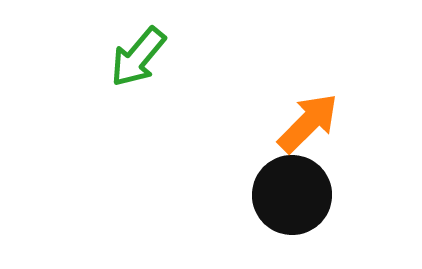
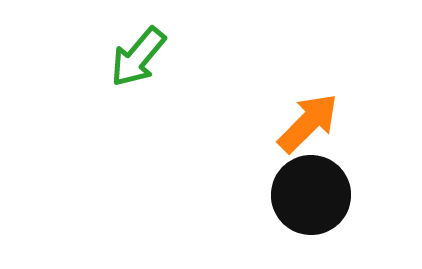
black circle: moved 19 px right
